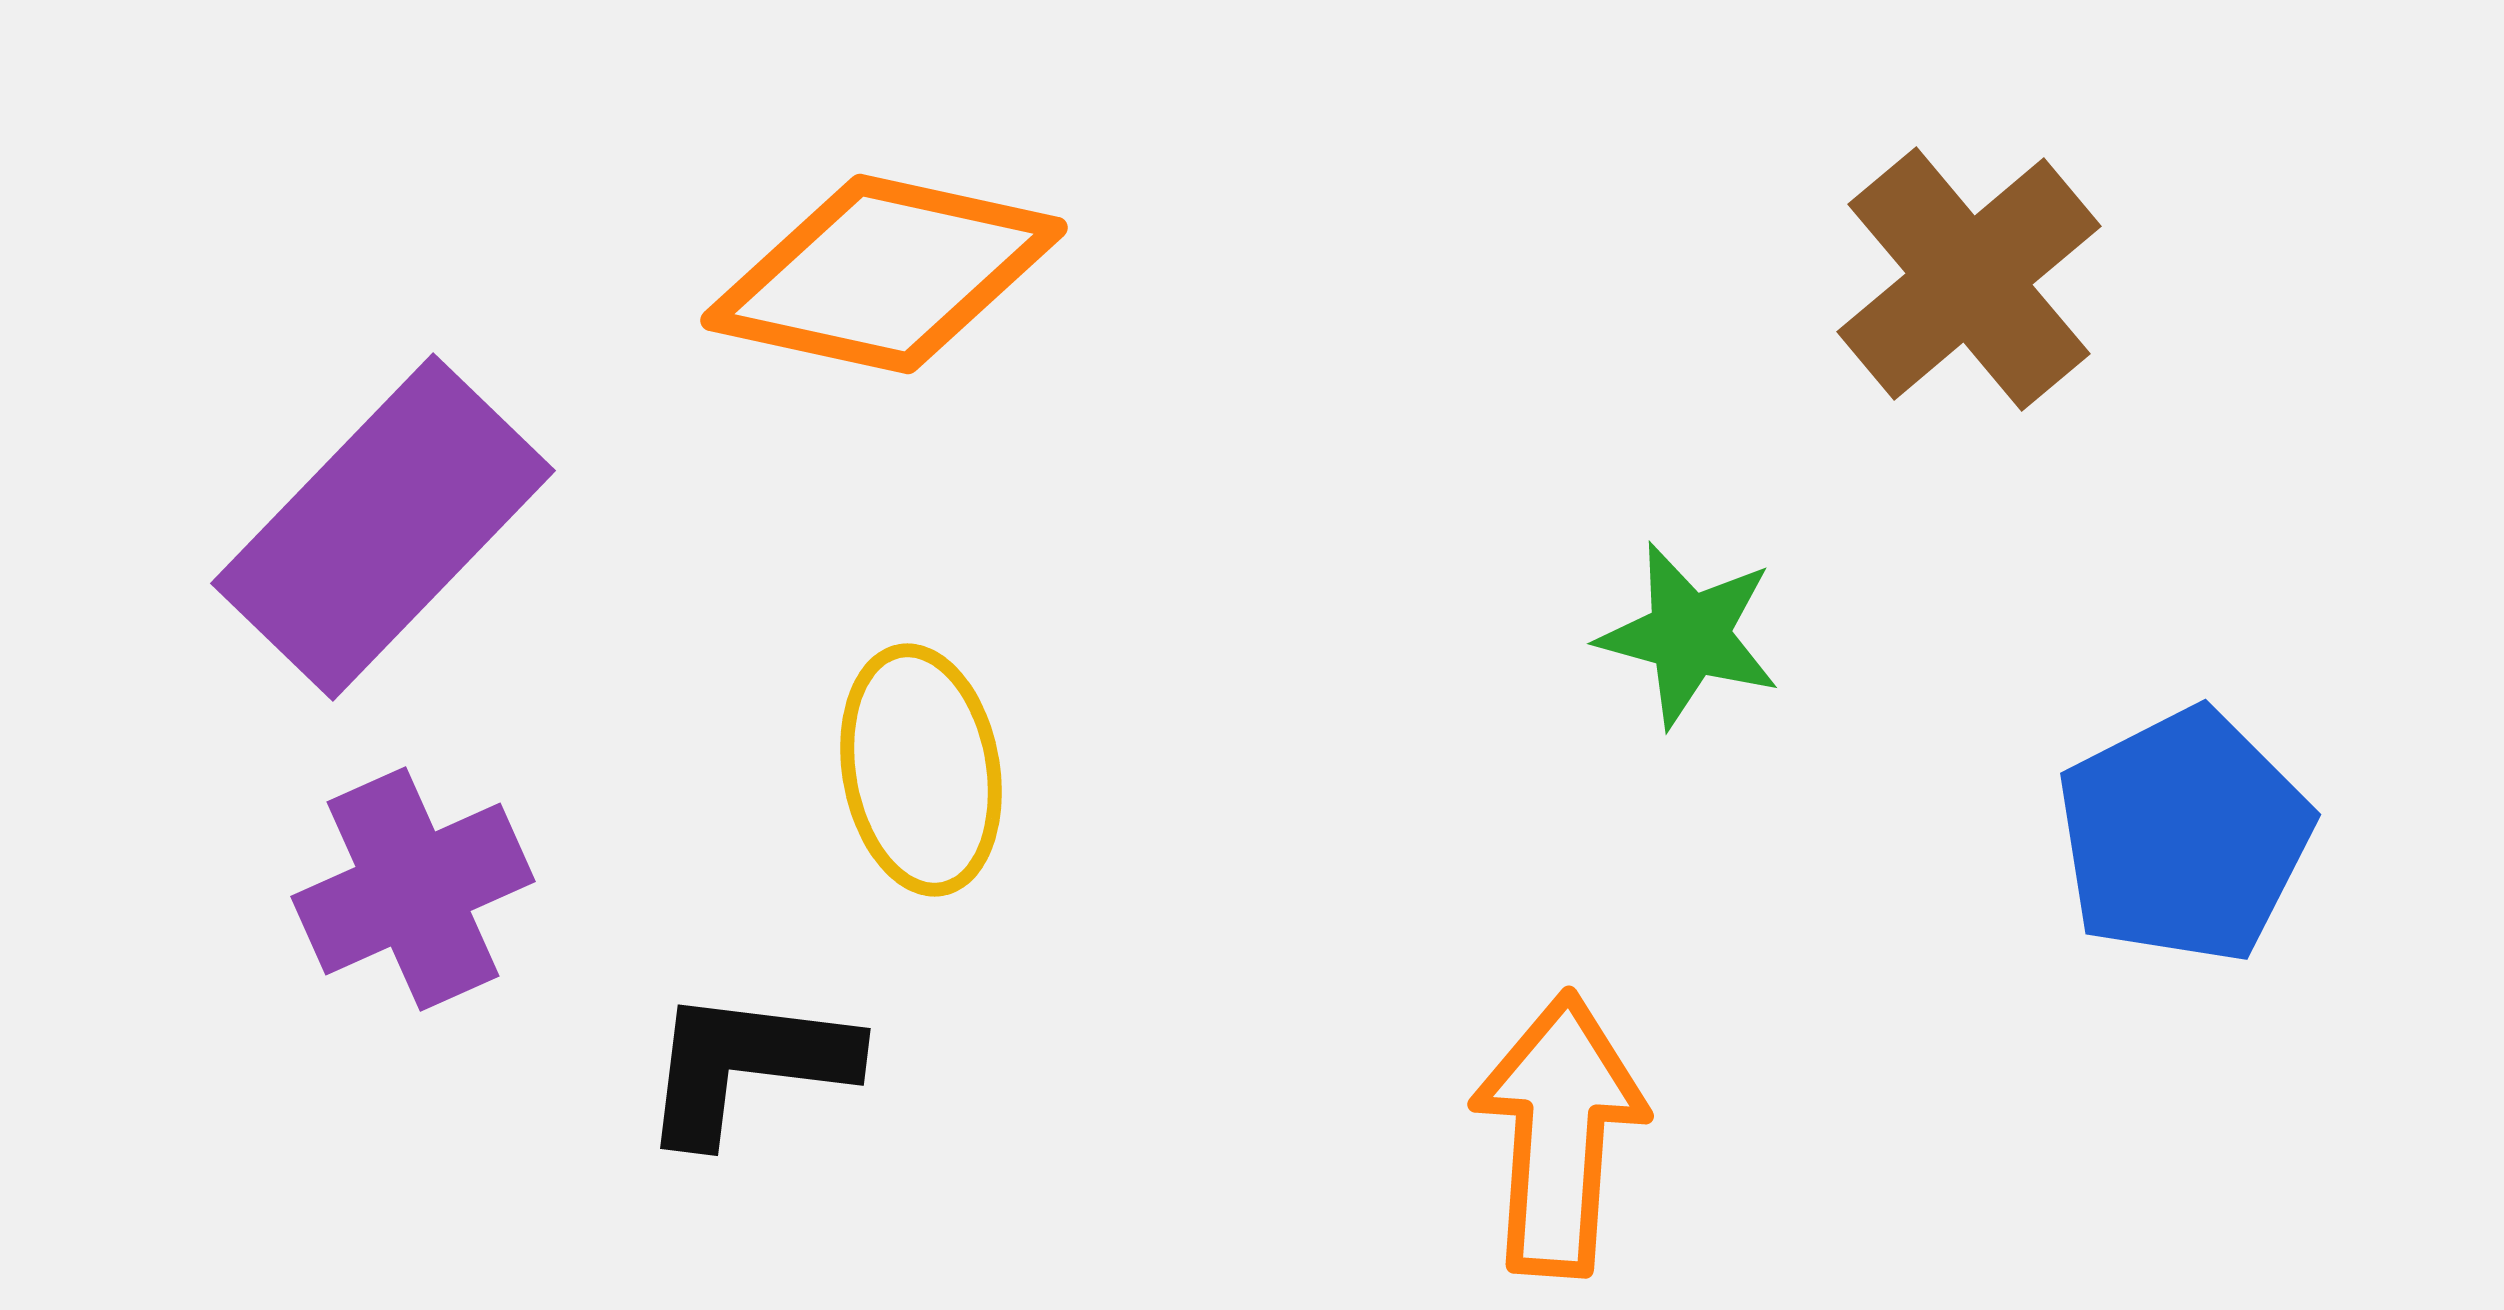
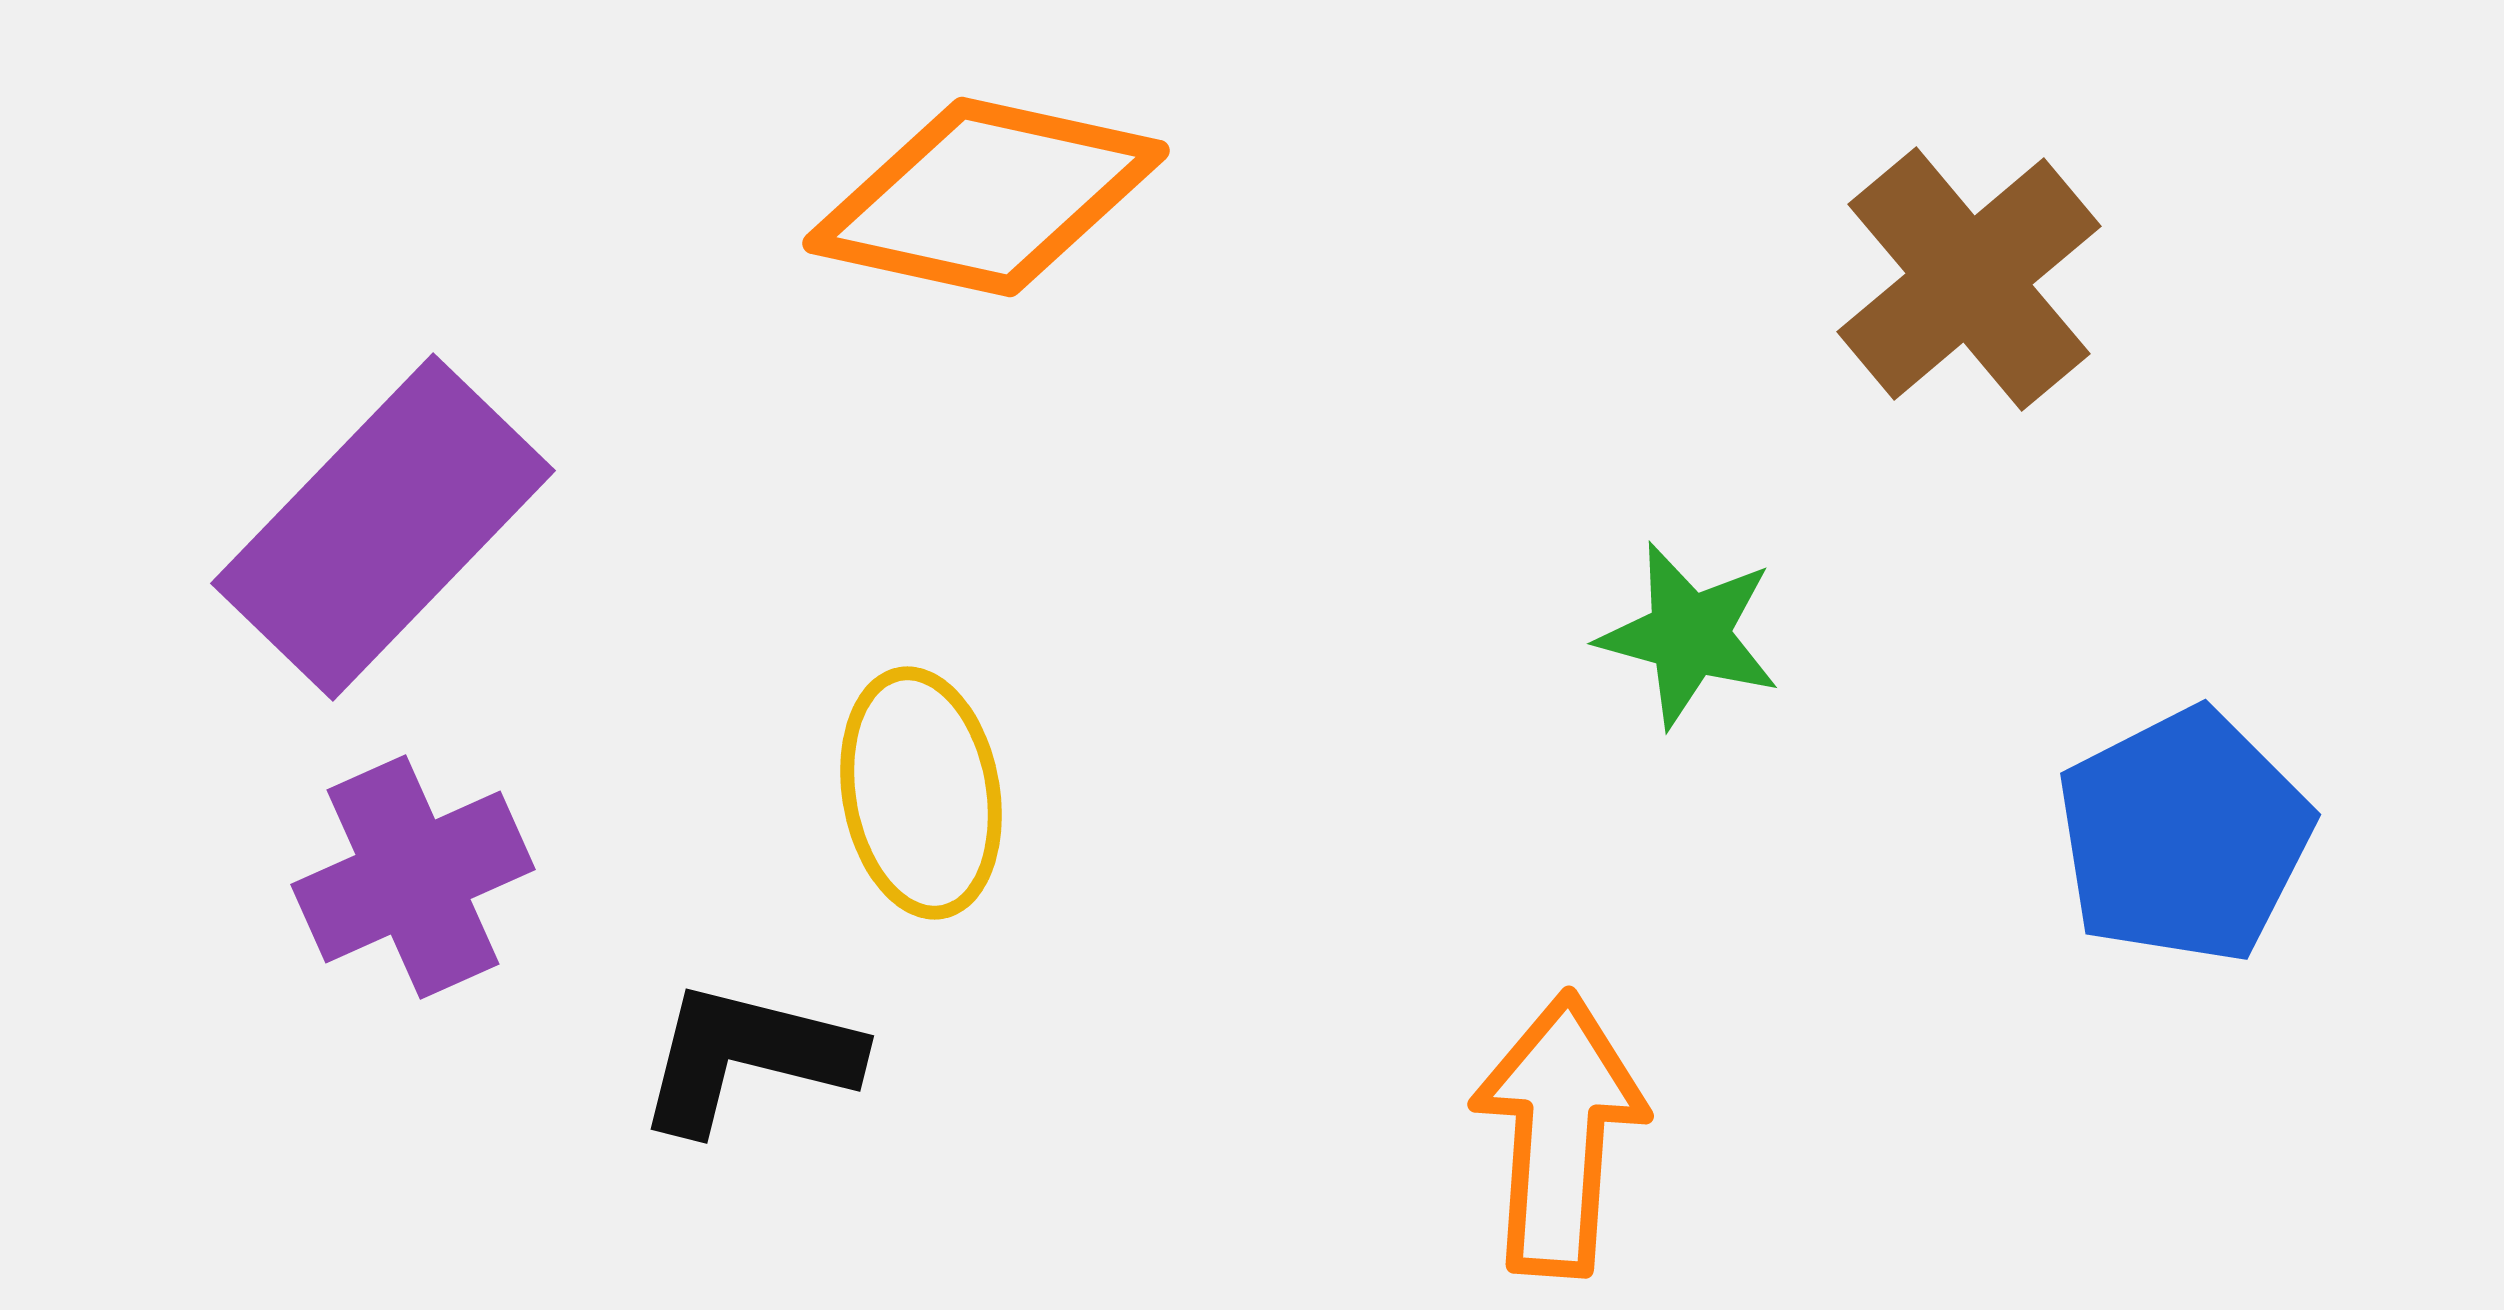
orange diamond: moved 102 px right, 77 px up
yellow ellipse: moved 23 px down
purple cross: moved 12 px up
black L-shape: moved 8 px up; rotated 7 degrees clockwise
